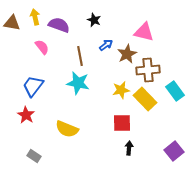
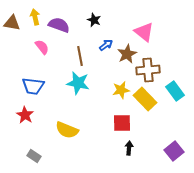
pink triangle: rotated 25 degrees clockwise
blue trapezoid: rotated 120 degrees counterclockwise
red star: moved 1 px left
yellow semicircle: moved 1 px down
